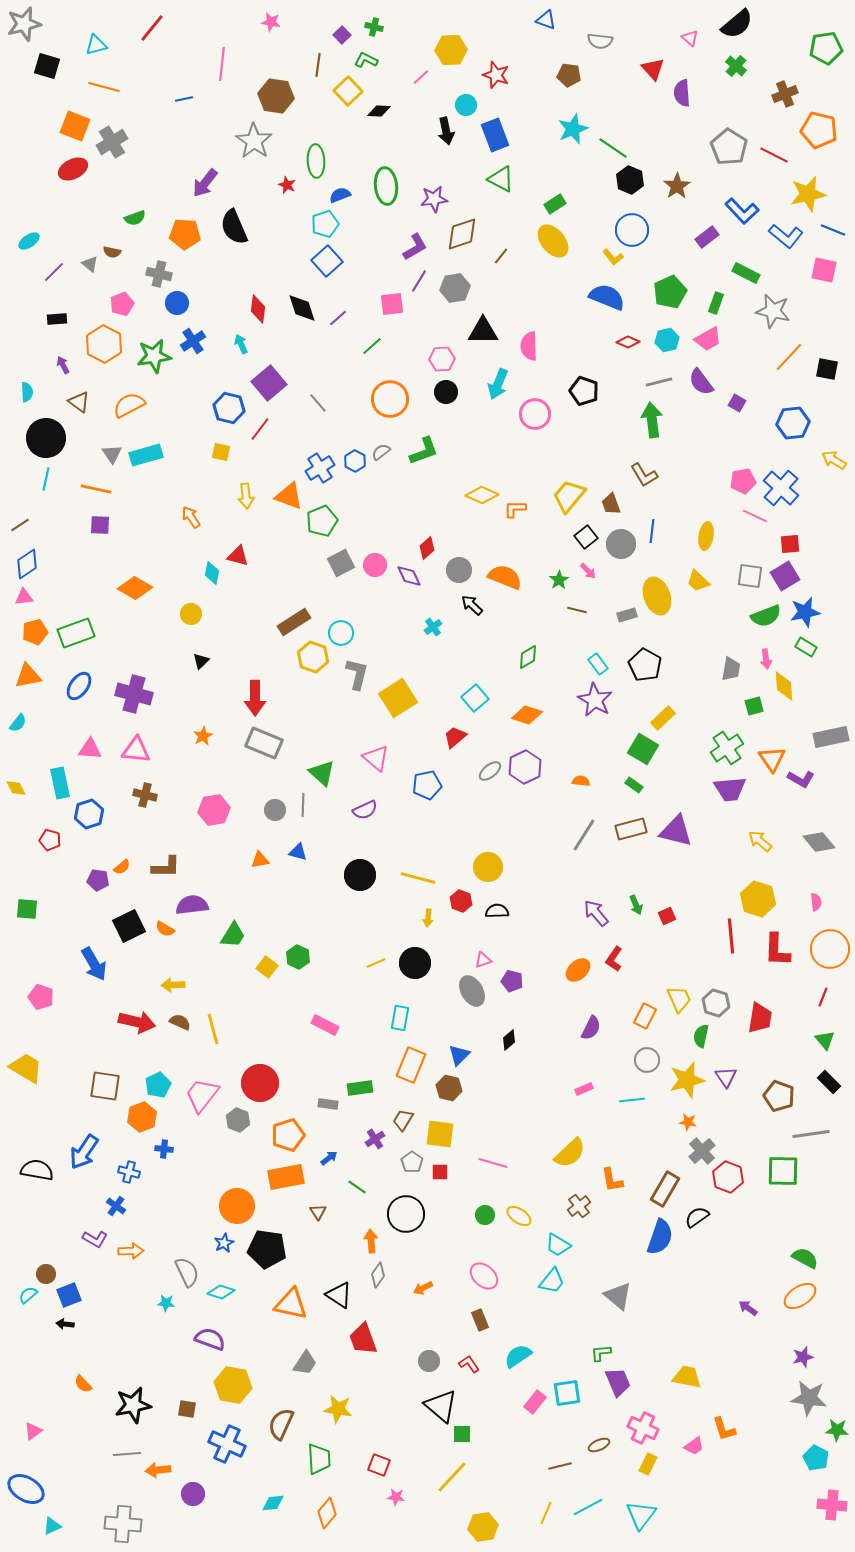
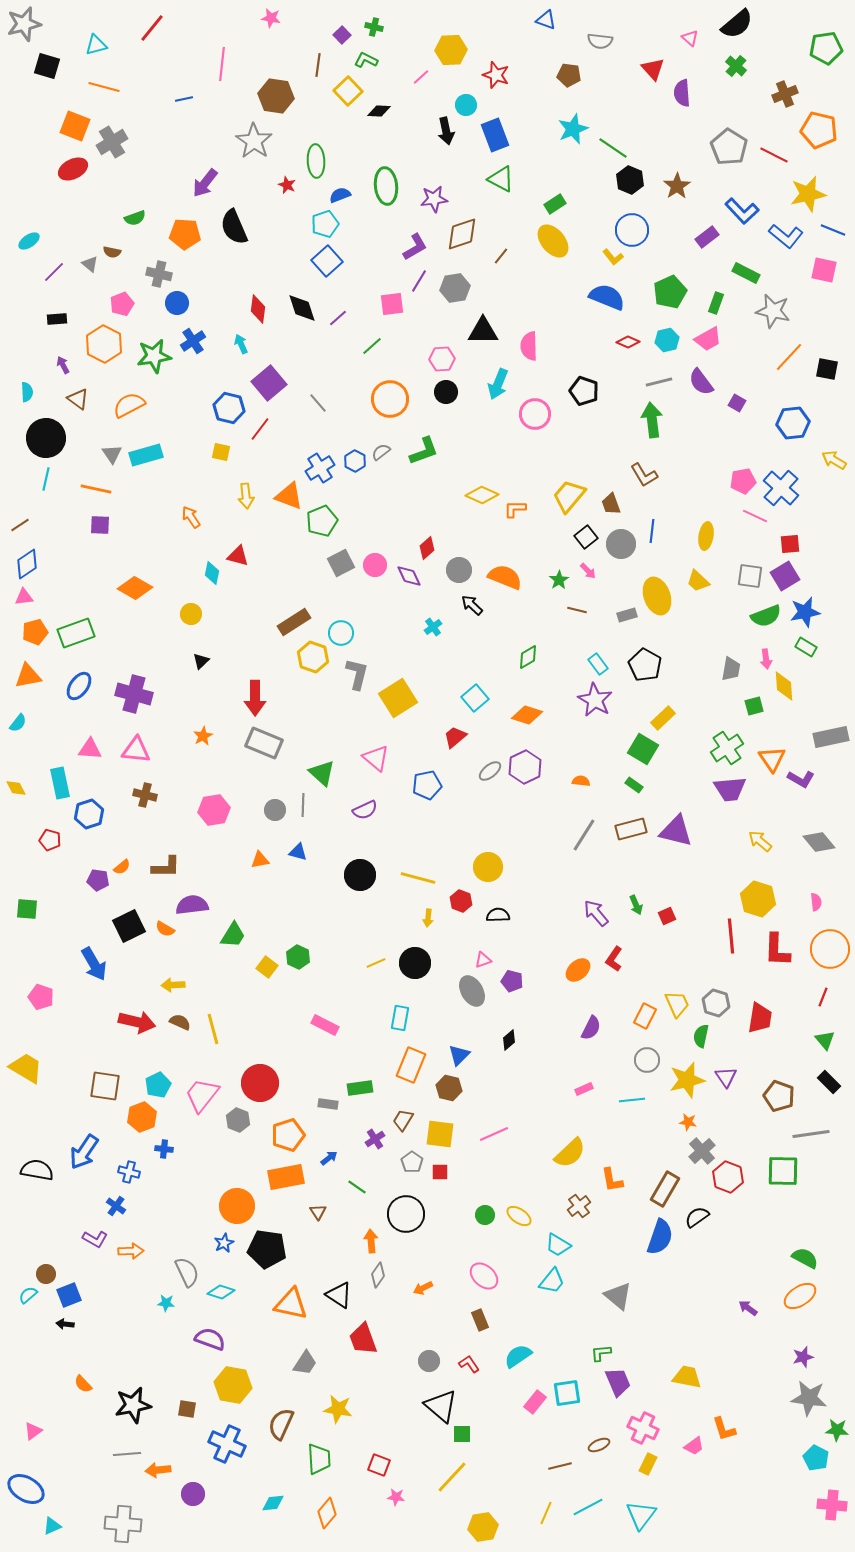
pink star at (271, 22): moved 4 px up
brown triangle at (79, 402): moved 1 px left, 3 px up
black semicircle at (497, 911): moved 1 px right, 4 px down
yellow trapezoid at (679, 999): moved 2 px left, 5 px down
pink line at (493, 1163): moved 1 px right, 29 px up; rotated 40 degrees counterclockwise
